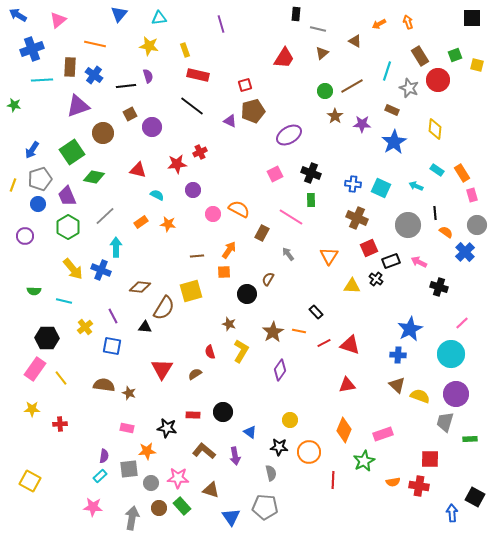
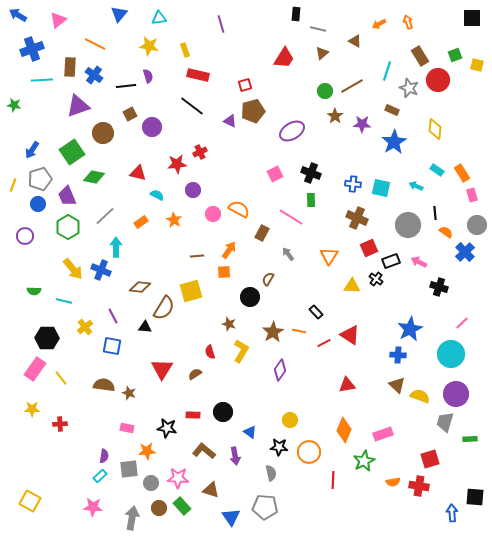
orange line at (95, 44): rotated 15 degrees clockwise
purple ellipse at (289, 135): moved 3 px right, 4 px up
red triangle at (138, 170): moved 3 px down
cyan square at (381, 188): rotated 12 degrees counterclockwise
orange star at (168, 224): moved 6 px right, 4 px up; rotated 21 degrees clockwise
black circle at (247, 294): moved 3 px right, 3 px down
red triangle at (350, 345): moved 10 px up; rotated 15 degrees clockwise
red square at (430, 459): rotated 18 degrees counterclockwise
yellow square at (30, 481): moved 20 px down
black square at (475, 497): rotated 24 degrees counterclockwise
